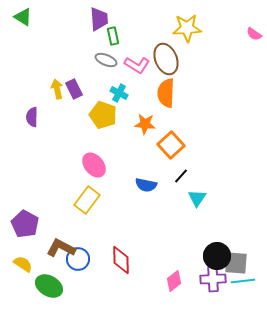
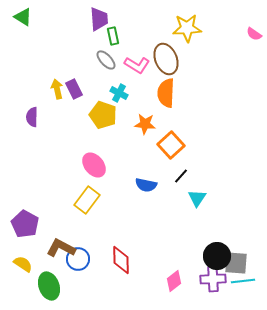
gray ellipse: rotated 25 degrees clockwise
green ellipse: rotated 40 degrees clockwise
